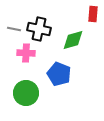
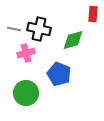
pink cross: rotated 18 degrees counterclockwise
